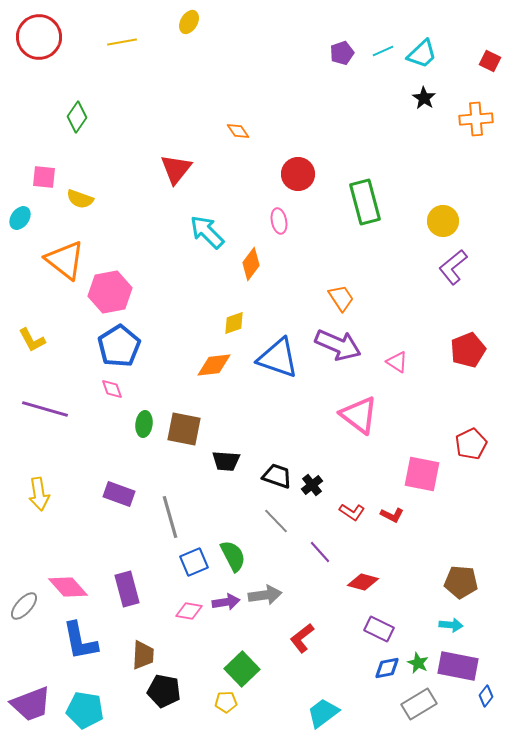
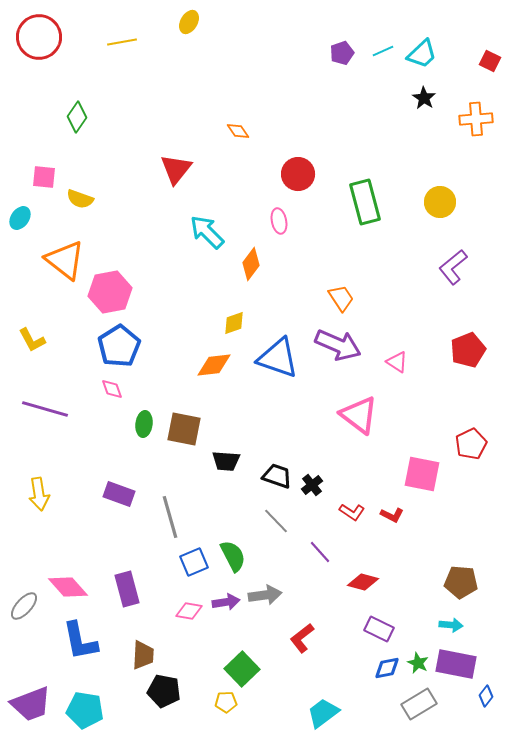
yellow circle at (443, 221): moved 3 px left, 19 px up
purple rectangle at (458, 666): moved 2 px left, 2 px up
